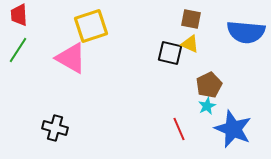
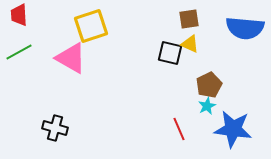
brown square: moved 2 px left; rotated 20 degrees counterclockwise
blue semicircle: moved 1 px left, 4 px up
green line: moved 1 px right, 2 px down; rotated 28 degrees clockwise
blue star: rotated 15 degrees counterclockwise
